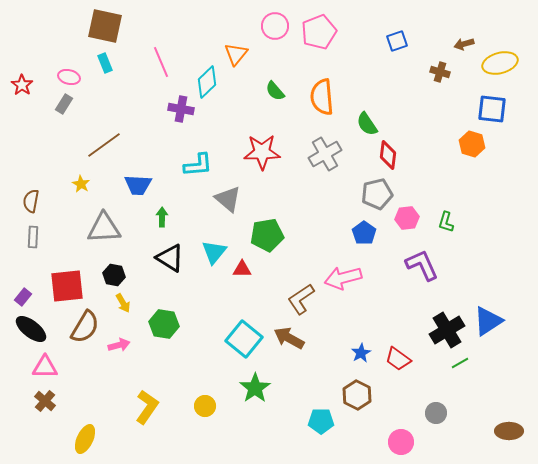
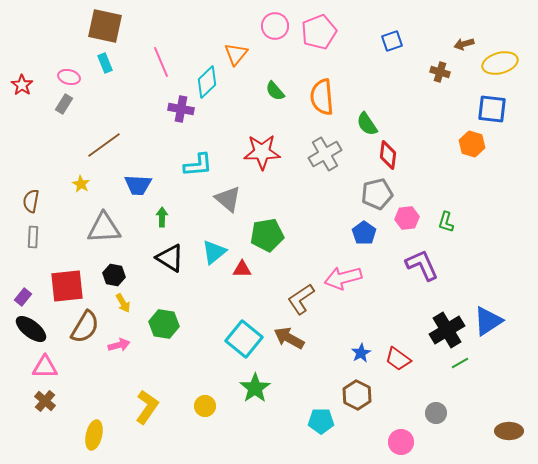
blue square at (397, 41): moved 5 px left
cyan triangle at (214, 252): rotated 12 degrees clockwise
yellow ellipse at (85, 439): moved 9 px right, 4 px up; rotated 12 degrees counterclockwise
